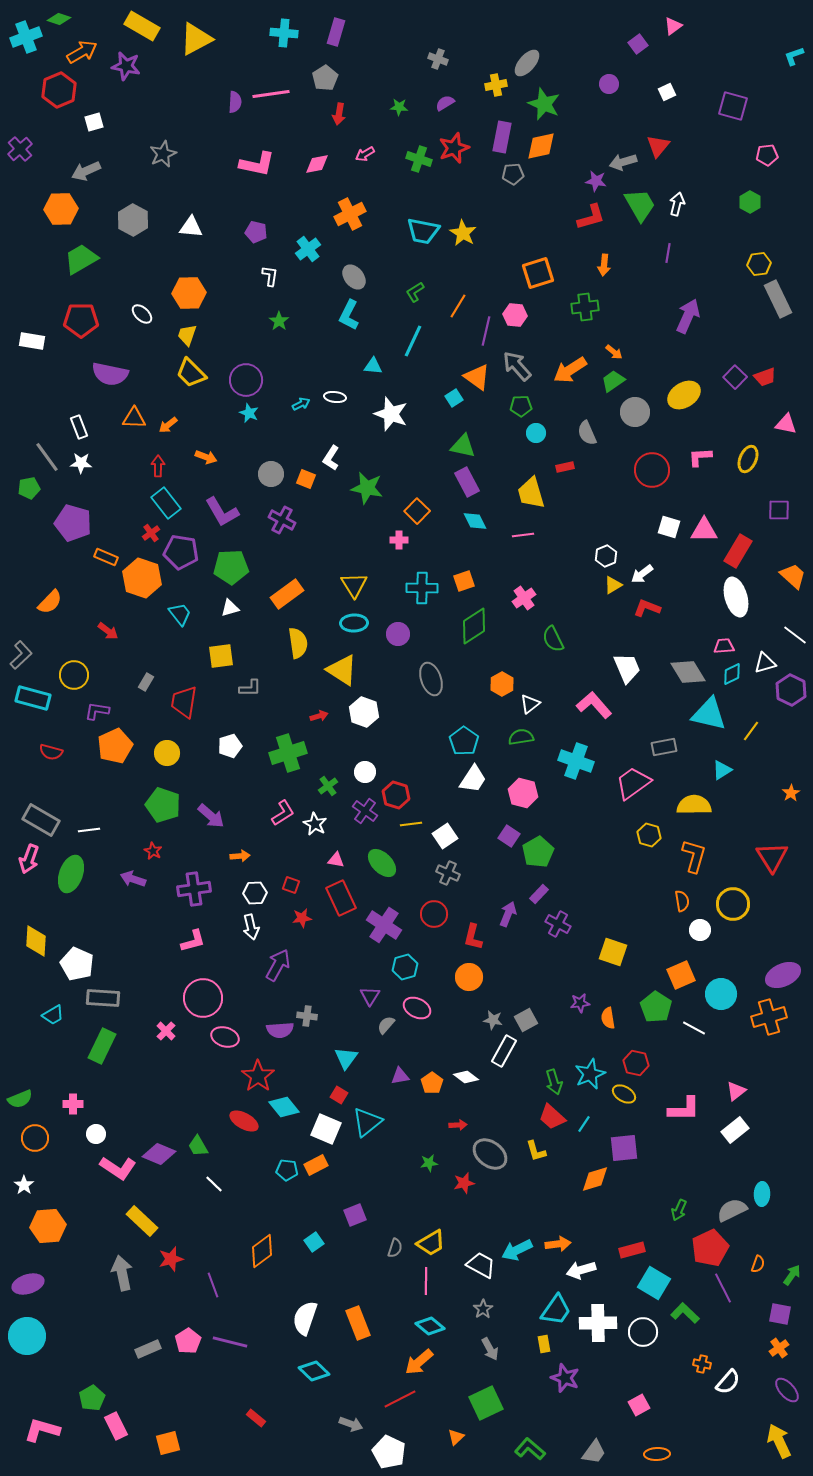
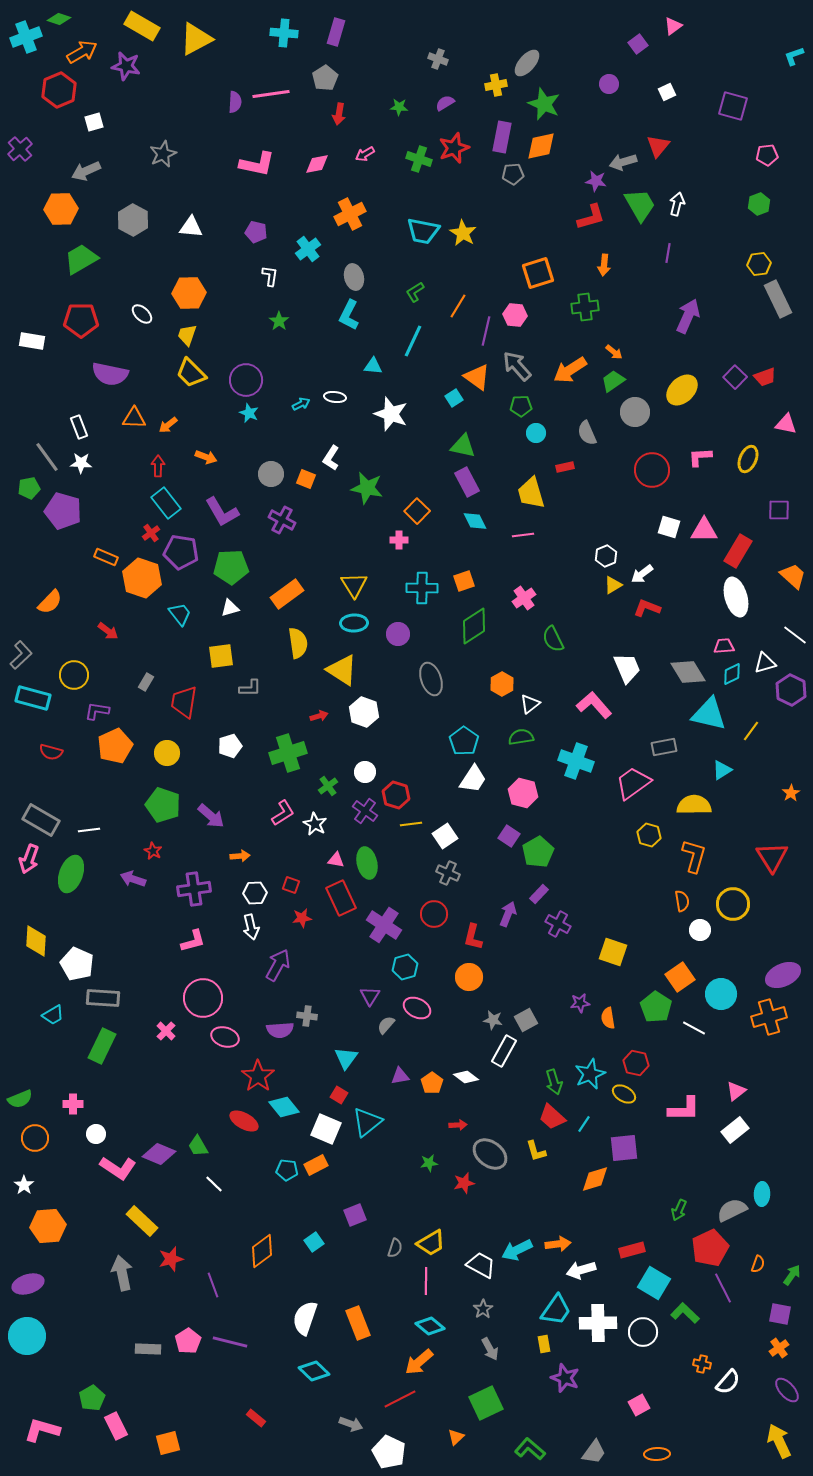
green hexagon at (750, 202): moved 9 px right, 2 px down; rotated 10 degrees clockwise
gray ellipse at (354, 277): rotated 25 degrees clockwise
yellow ellipse at (684, 395): moved 2 px left, 5 px up; rotated 12 degrees counterclockwise
purple pentagon at (73, 523): moved 10 px left, 12 px up
green ellipse at (382, 863): moved 15 px left; rotated 32 degrees clockwise
orange square at (681, 975): moved 1 px left, 2 px down; rotated 12 degrees counterclockwise
gray rectangle at (148, 1349): rotated 25 degrees clockwise
